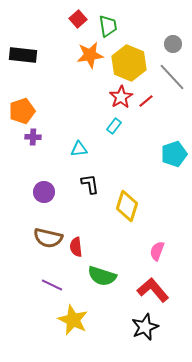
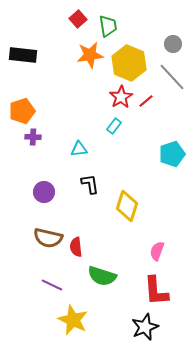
cyan pentagon: moved 2 px left
red L-shape: moved 3 px right, 1 px down; rotated 144 degrees counterclockwise
